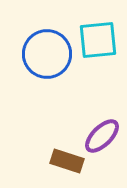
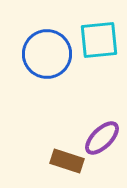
cyan square: moved 1 px right
purple ellipse: moved 2 px down
